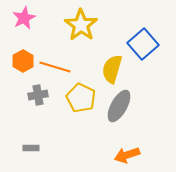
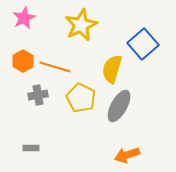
yellow star: rotated 12 degrees clockwise
